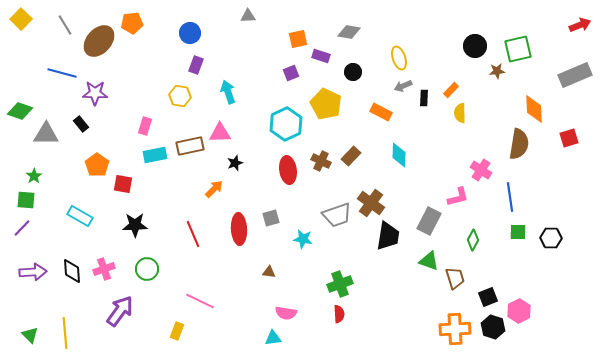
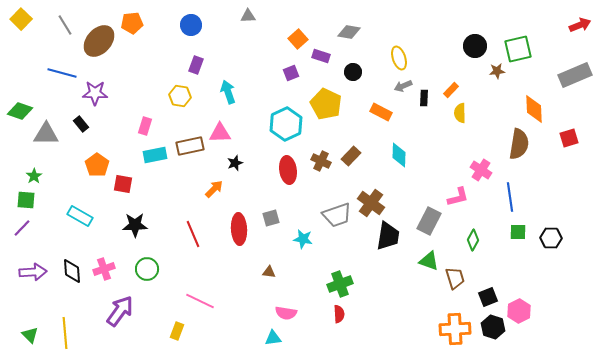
blue circle at (190, 33): moved 1 px right, 8 px up
orange square at (298, 39): rotated 30 degrees counterclockwise
